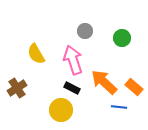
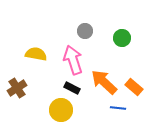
yellow semicircle: rotated 130 degrees clockwise
blue line: moved 1 px left, 1 px down
